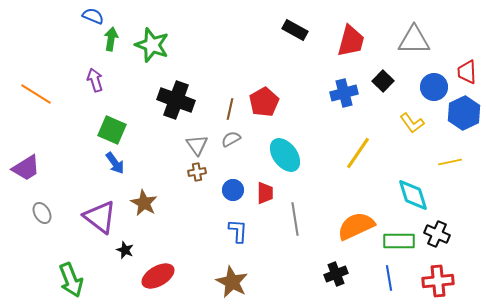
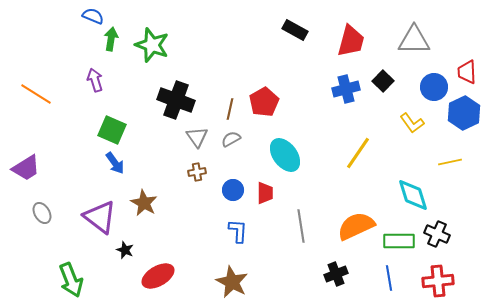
blue cross at (344, 93): moved 2 px right, 4 px up
gray triangle at (197, 145): moved 8 px up
gray line at (295, 219): moved 6 px right, 7 px down
